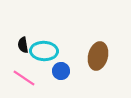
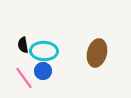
brown ellipse: moved 1 px left, 3 px up
blue circle: moved 18 px left
pink line: rotated 20 degrees clockwise
